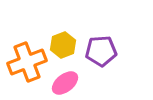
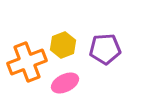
purple pentagon: moved 4 px right, 2 px up
pink ellipse: rotated 12 degrees clockwise
